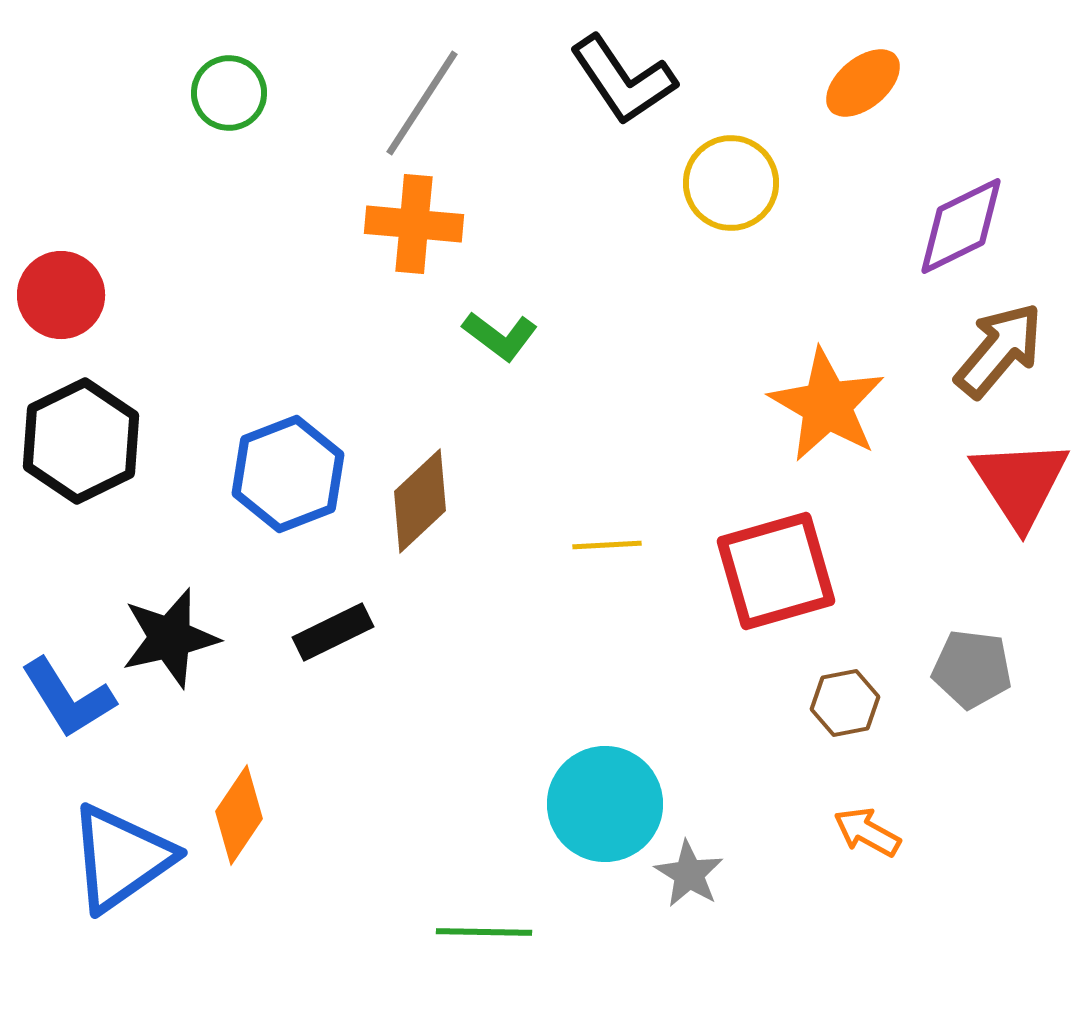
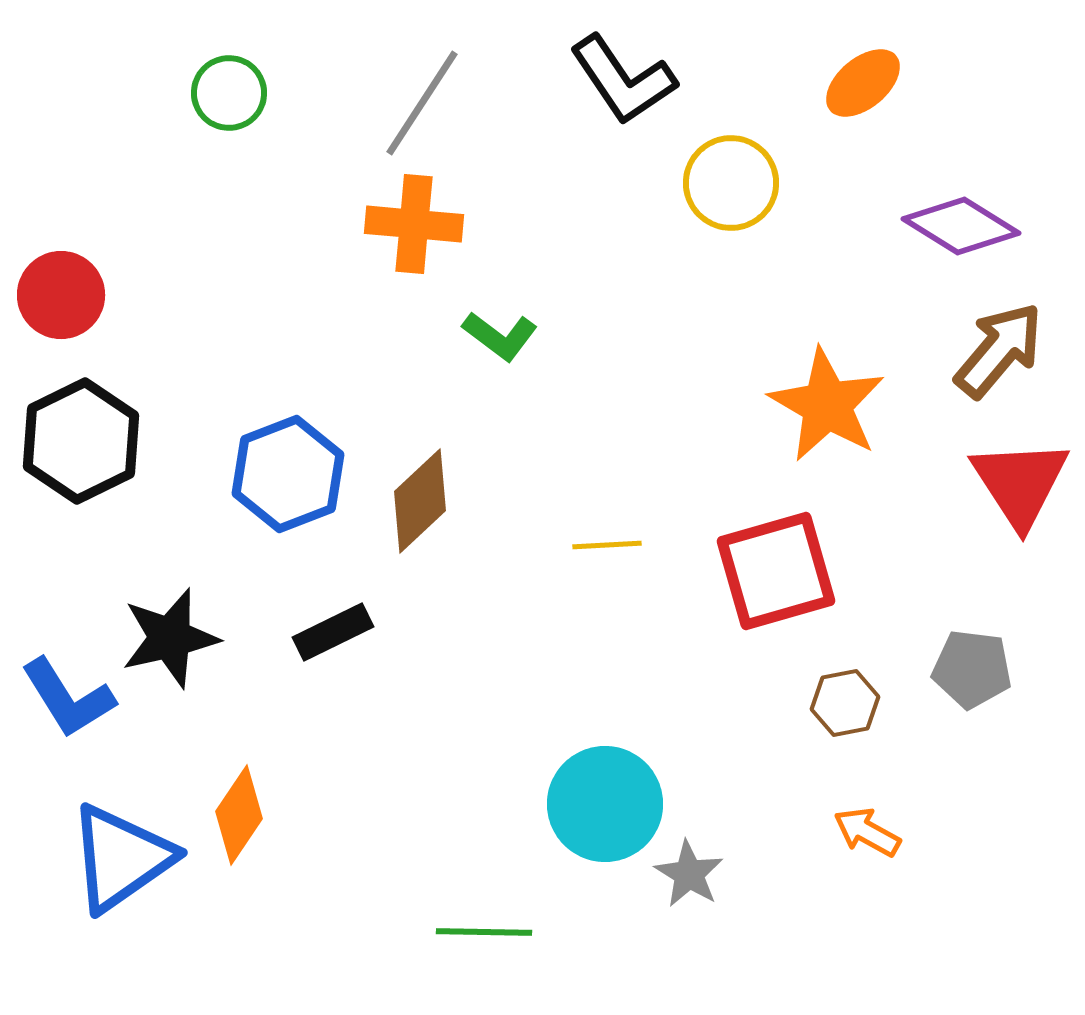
purple diamond: rotated 58 degrees clockwise
